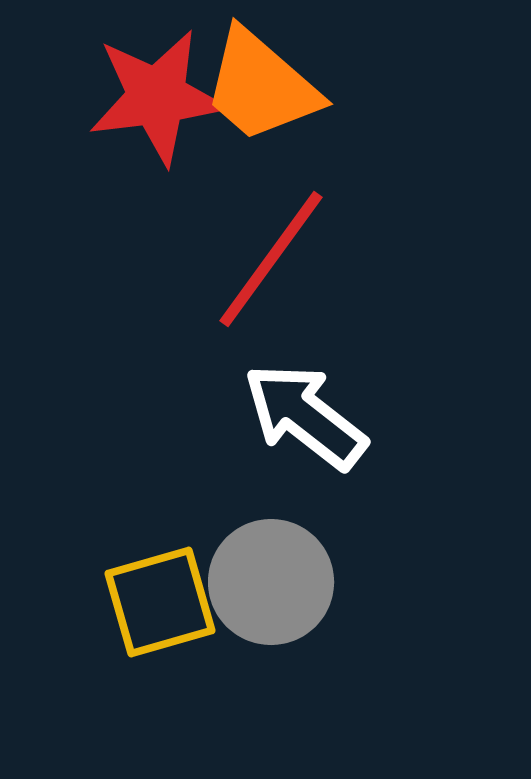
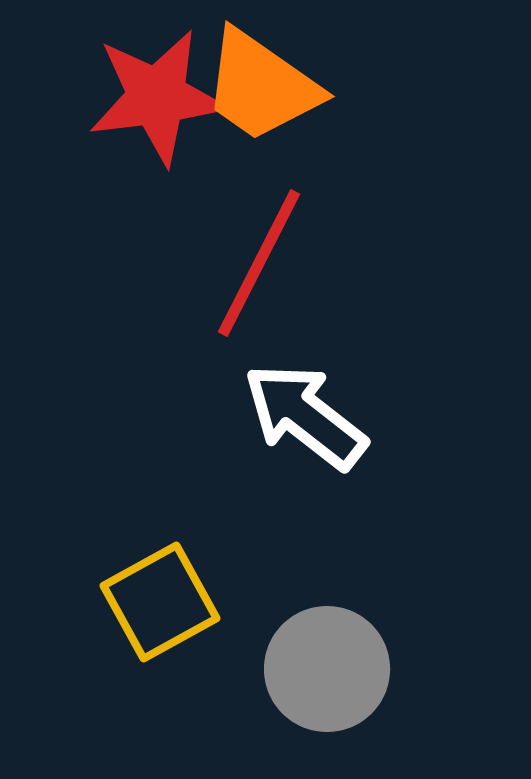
orange trapezoid: rotated 6 degrees counterclockwise
red line: moved 12 px left, 4 px down; rotated 9 degrees counterclockwise
gray circle: moved 56 px right, 87 px down
yellow square: rotated 13 degrees counterclockwise
